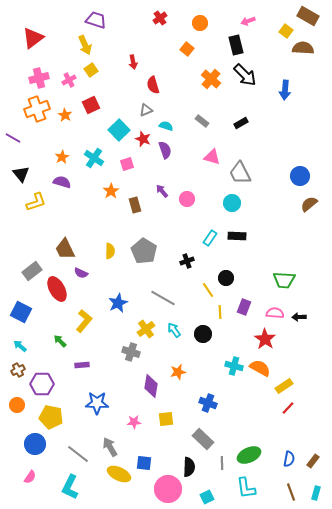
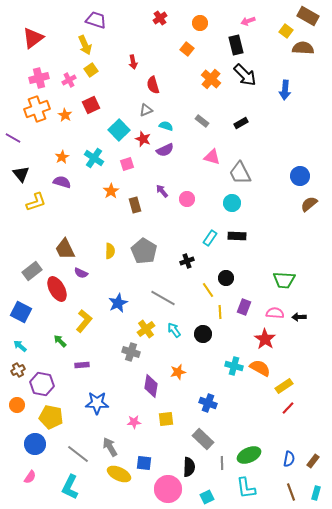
purple semicircle at (165, 150): rotated 84 degrees clockwise
purple hexagon at (42, 384): rotated 10 degrees clockwise
